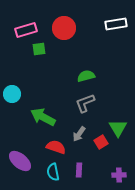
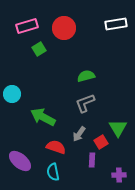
pink rectangle: moved 1 px right, 4 px up
green square: rotated 24 degrees counterclockwise
purple rectangle: moved 13 px right, 10 px up
